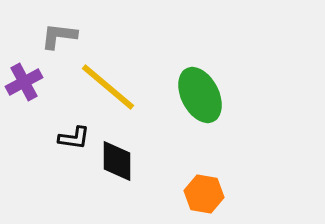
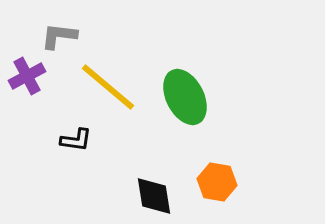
purple cross: moved 3 px right, 6 px up
green ellipse: moved 15 px left, 2 px down
black L-shape: moved 2 px right, 2 px down
black diamond: moved 37 px right, 35 px down; rotated 9 degrees counterclockwise
orange hexagon: moved 13 px right, 12 px up
